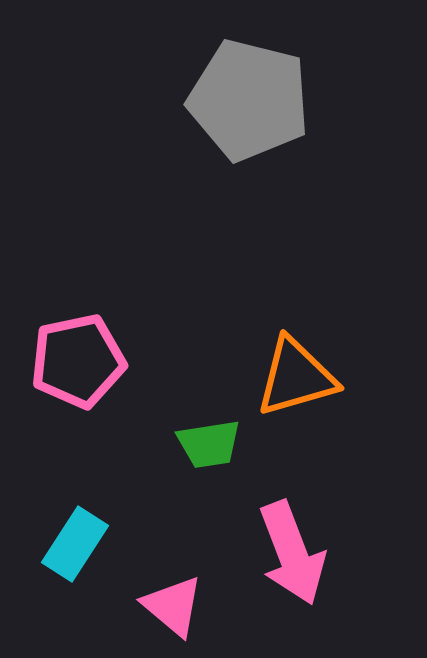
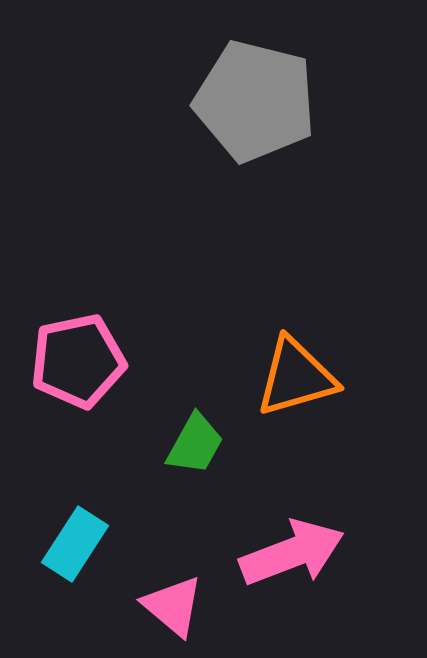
gray pentagon: moved 6 px right, 1 px down
green trapezoid: moved 14 px left; rotated 52 degrees counterclockwise
pink arrow: rotated 90 degrees counterclockwise
